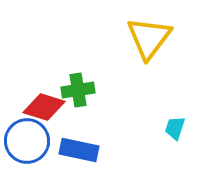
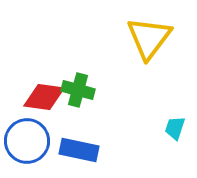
green cross: rotated 24 degrees clockwise
red diamond: moved 10 px up; rotated 9 degrees counterclockwise
